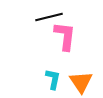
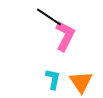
black line: rotated 48 degrees clockwise
pink L-shape: rotated 20 degrees clockwise
